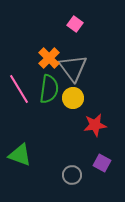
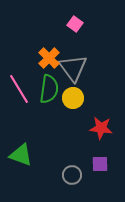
red star: moved 6 px right, 3 px down; rotated 15 degrees clockwise
green triangle: moved 1 px right
purple square: moved 2 px left, 1 px down; rotated 30 degrees counterclockwise
